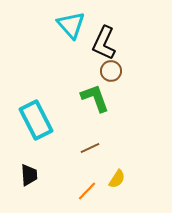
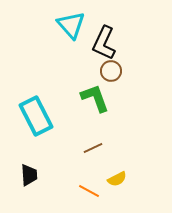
cyan rectangle: moved 4 px up
brown line: moved 3 px right
yellow semicircle: rotated 30 degrees clockwise
orange line: moved 2 px right; rotated 75 degrees clockwise
